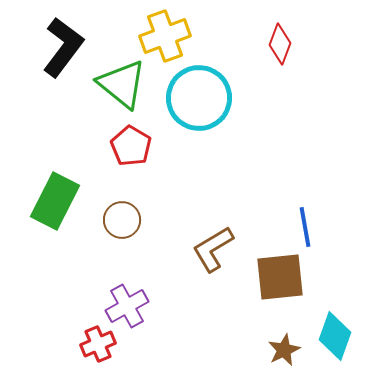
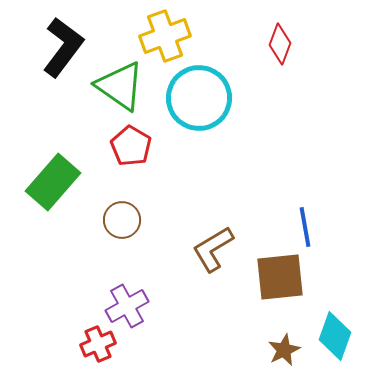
green triangle: moved 2 px left, 2 px down; rotated 4 degrees counterclockwise
green rectangle: moved 2 px left, 19 px up; rotated 14 degrees clockwise
